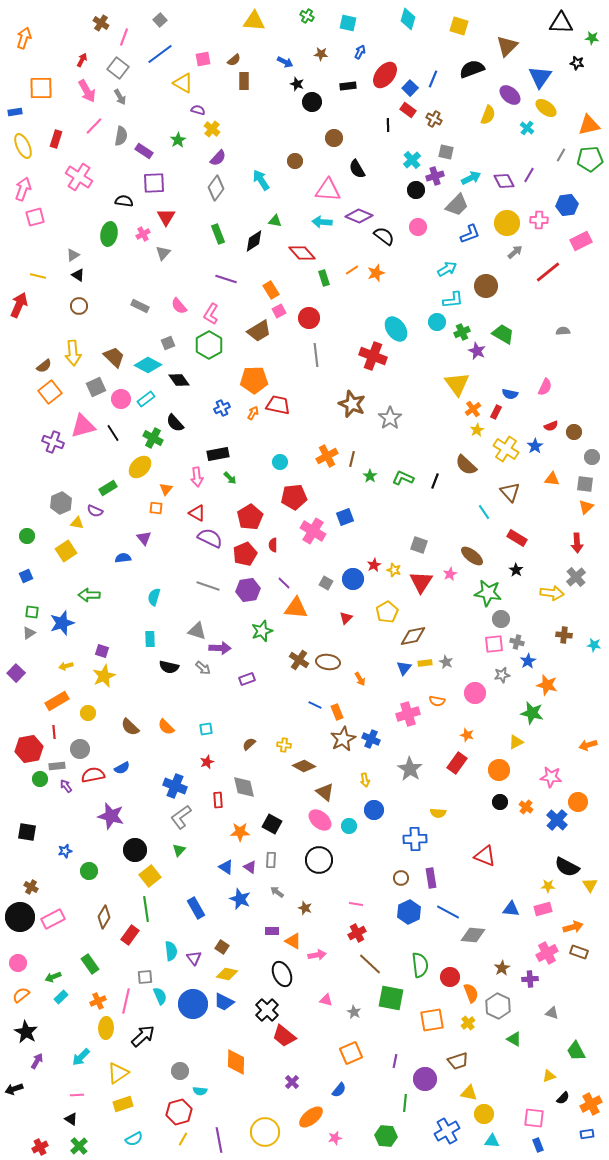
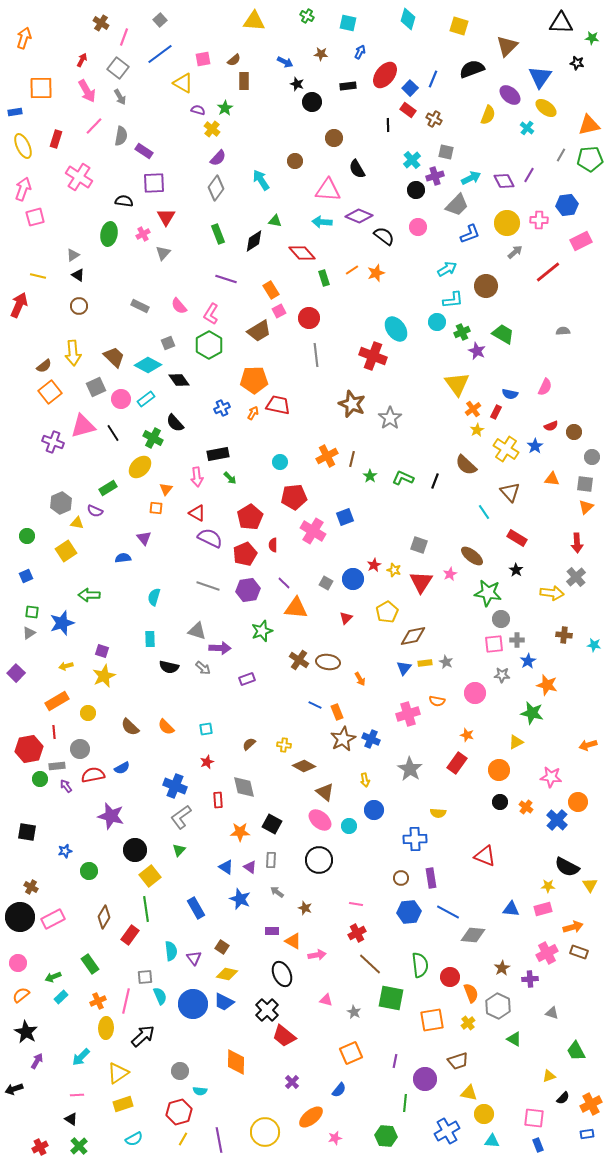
green star at (178, 140): moved 47 px right, 32 px up
gray cross at (517, 642): moved 2 px up; rotated 16 degrees counterclockwise
gray star at (502, 675): rotated 14 degrees clockwise
blue hexagon at (409, 912): rotated 20 degrees clockwise
